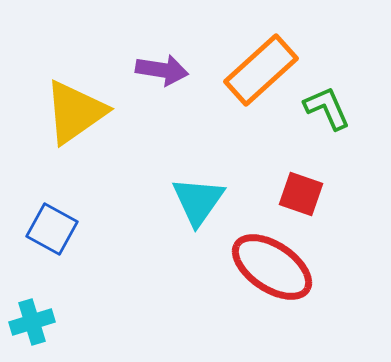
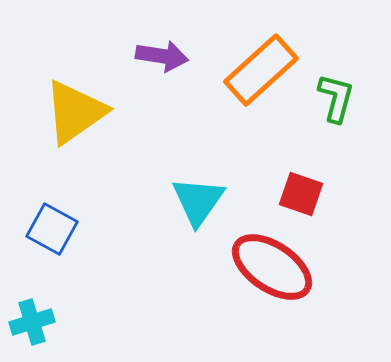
purple arrow: moved 14 px up
green L-shape: moved 9 px right, 10 px up; rotated 39 degrees clockwise
